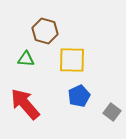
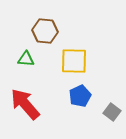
brown hexagon: rotated 10 degrees counterclockwise
yellow square: moved 2 px right, 1 px down
blue pentagon: moved 1 px right
